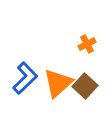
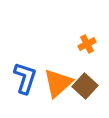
blue L-shape: rotated 28 degrees counterclockwise
